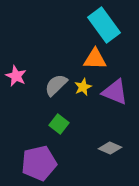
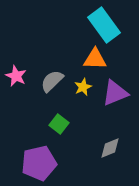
gray semicircle: moved 4 px left, 4 px up
purple triangle: moved 1 px down; rotated 44 degrees counterclockwise
gray diamond: rotated 45 degrees counterclockwise
